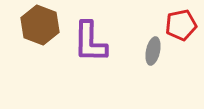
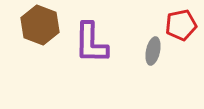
purple L-shape: moved 1 px right, 1 px down
